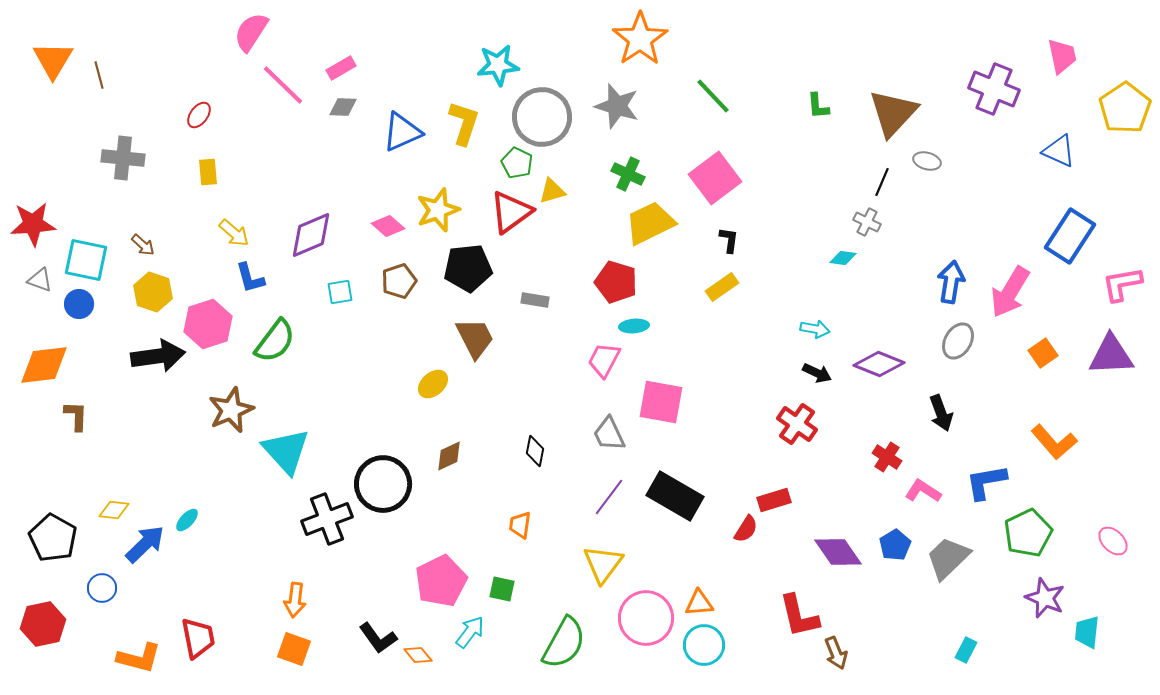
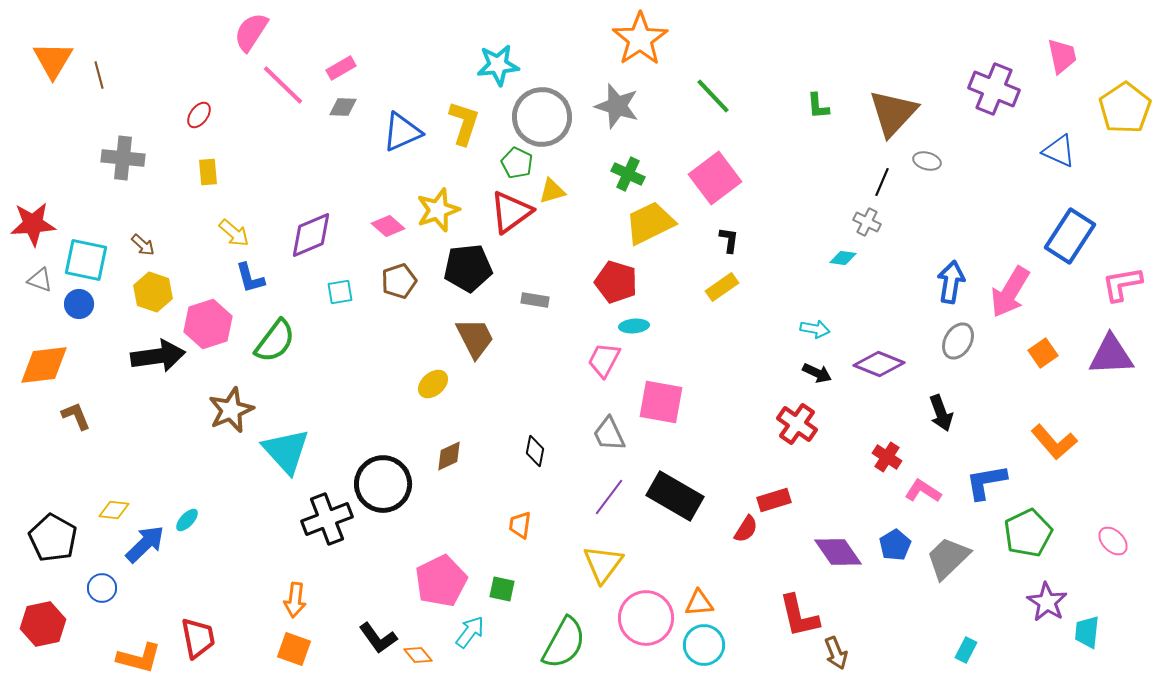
brown L-shape at (76, 416): rotated 24 degrees counterclockwise
purple star at (1045, 598): moved 2 px right, 4 px down; rotated 9 degrees clockwise
